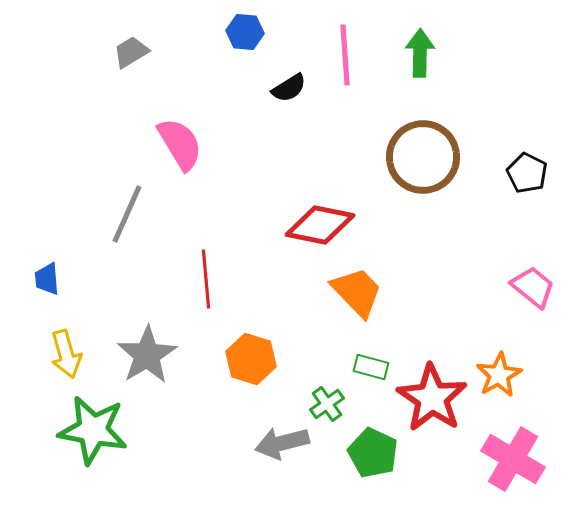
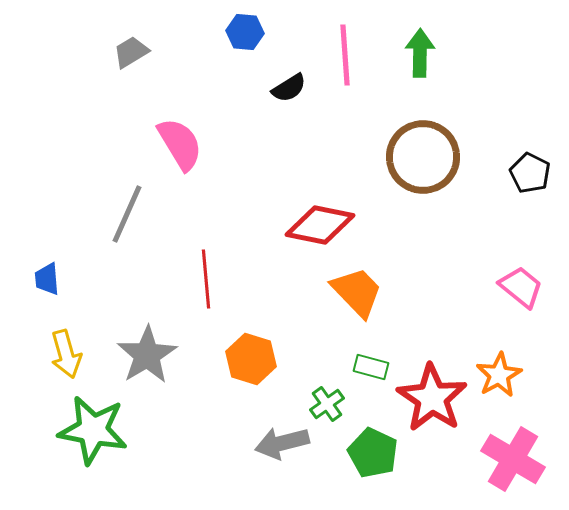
black pentagon: moved 3 px right
pink trapezoid: moved 12 px left
